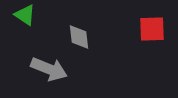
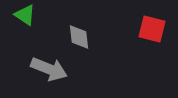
red square: rotated 16 degrees clockwise
